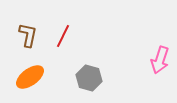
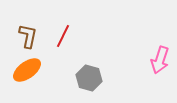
brown L-shape: moved 1 px down
orange ellipse: moved 3 px left, 7 px up
